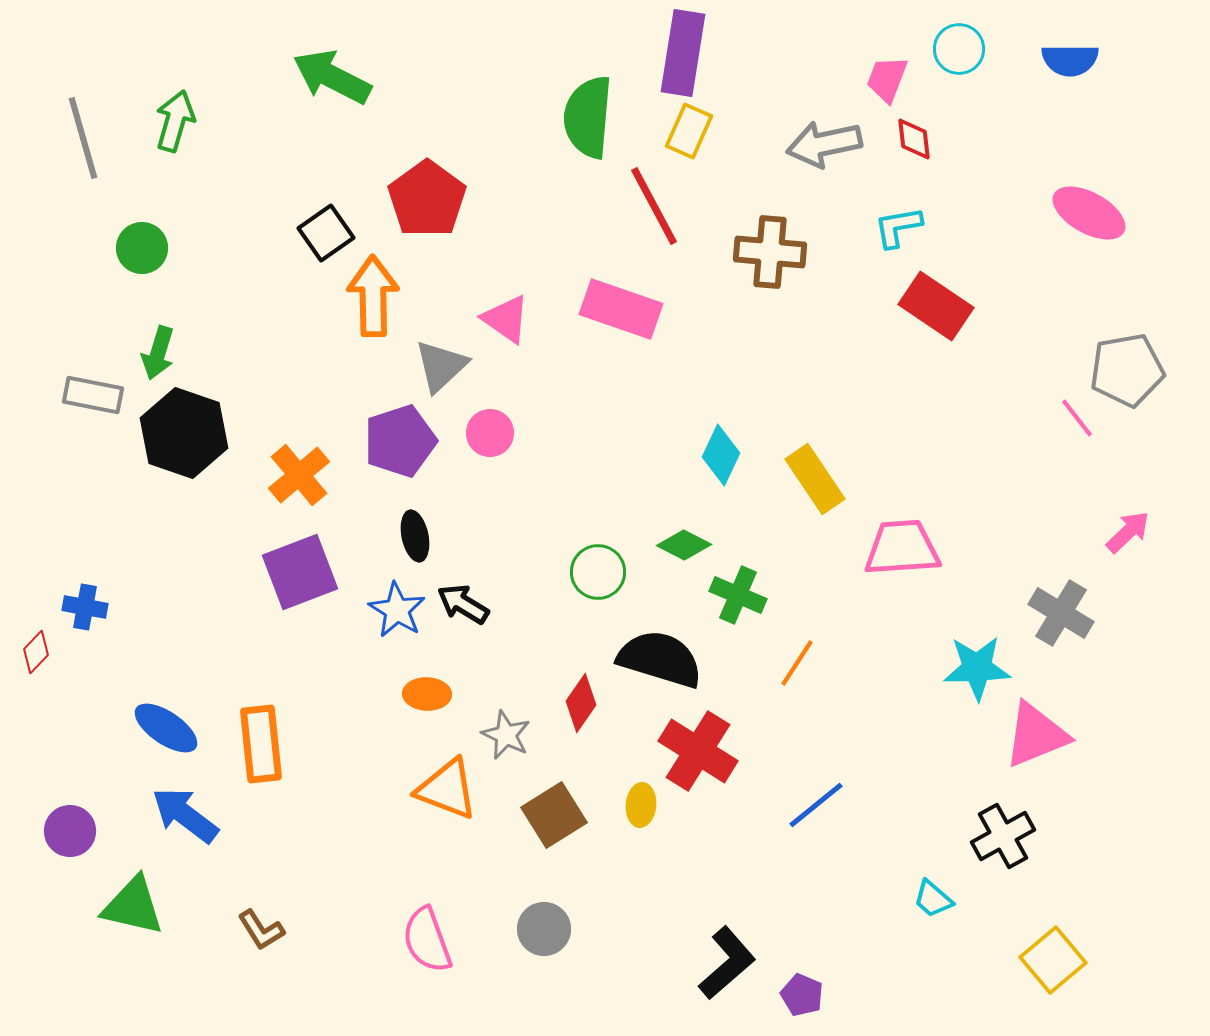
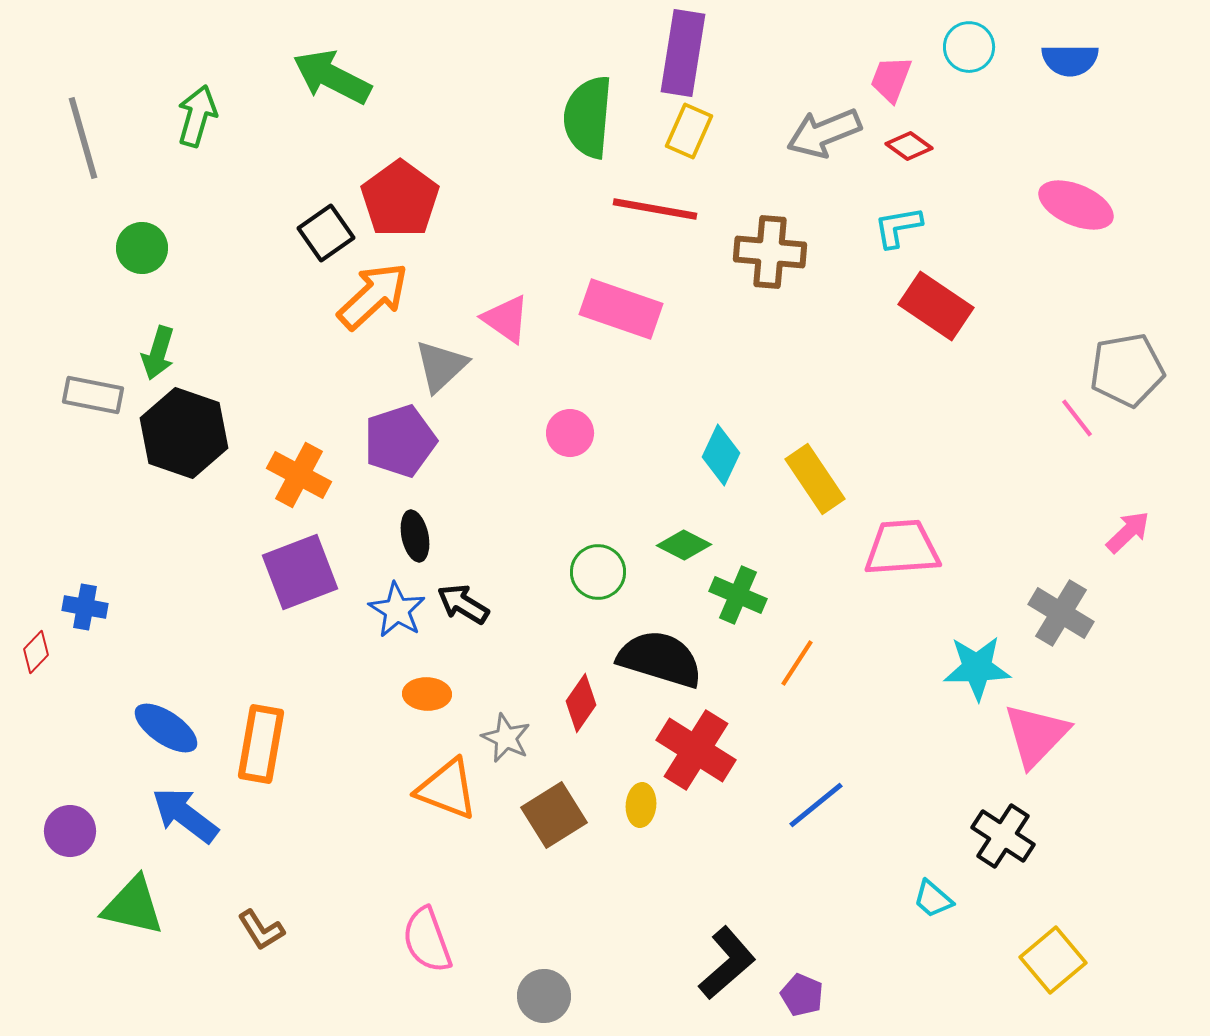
cyan circle at (959, 49): moved 10 px right, 2 px up
pink trapezoid at (887, 79): moved 4 px right
green arrow at (175, 121): moved 22 px right, 5 px up
red diamond at (914, 139): moved 5 px left, 7 px down; rotated 48 degrees counterclockwise
gray arrow at (824, 144): moved 11 px up; rotated 10 degrees counterclockwise
red pentagon at (427, 199): moved 27 px left
red line at (654, 206): moved 1 px right, 3 px down; rotated 52 degrees counterclockwise
pink ellipse at (1089, 213): moved 13 px left, 8 px up; rotated 6 degrees counterclockwise
orange arrow at (373, 296): rotated 48 degrees clockwise
pink circle at (490, 433): moved 80 px right
orange cross at (299, 475): rotated 22 degrees counterclockwise
gray star at (506, 735): moved 3 px down
pink triangle at (1036, 735): rotated 24 degrees counterclockwise
orange rectangle at (261, 744): rotated 16 degrees clockwise
red cross at (698, 751): moved 2 px left, 1 px up
black cross at (1003, 836): rotated 28 degrees counterclockwise
gray circle at (544, 929): moved 67 px down
